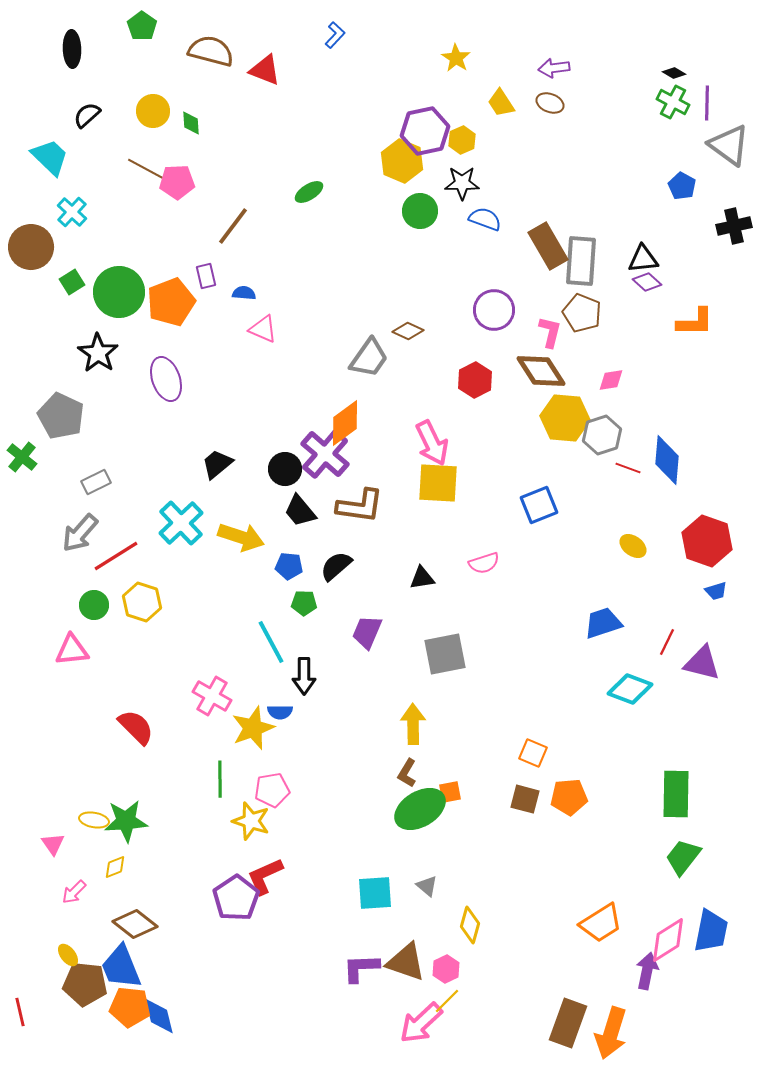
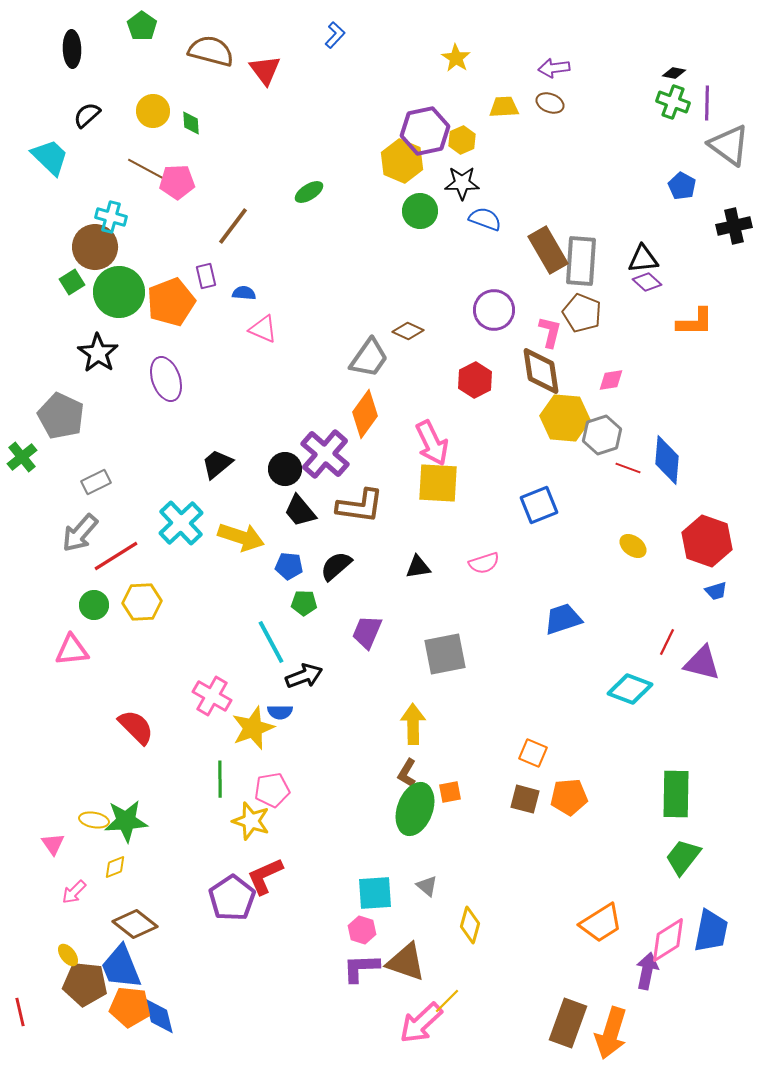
red triangle at (265, 70): rotated 32 degrees clockwise
black diamond at (674, 73): rotated 20 degrees counterclockwise
green cross at (673, 102): rotated 8 degrees counterclockwise
yellow trapezoid at (501, 103): moved 3 px right, 4 px down; rotated 120 degrees clockwise
cyan cross at (72, 212): moved 39 px right, 5 px down; rotated 28 degrees counterclockwise
brown rectangle at (548, 246): moved 4 px down
brown circle at (31, 247): moved 64 px right
brown diamond at (541, 371): rotated 24 degrees clockwise
orange diamond at (345, 423): moved 20 px right, 9 px up; rotated 18 degrees counterclockwise
green cross at (22, 457): rotated 12 degrees clockwise
black triangle at (422, 578): moved 4 px left, 11 px up
yellow hexagon at (142, 602): rotated 21 degrees counterclockwise
blue trapezoid at (603, 623): moved 40 px left, 4 px up
black arrow at (304, 676): rotated 111 degrees counterclockwise
green ellipse at (420, 809): moved 5 px left; rotated 39 degrees counterclockwise
purple pentagon at (236, 898): moved 4 px left
pink hexagon at (446, 969): moved 84 px left, 39 px up; rotated 16 degrees counterclockwise
